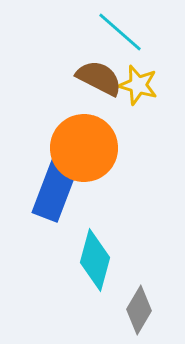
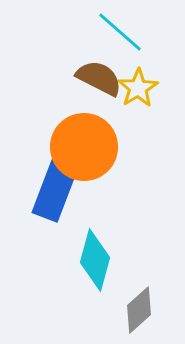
yellow star: moved 3 px down; rotated 24 degrees clockwise
orange circle: moved 1 px up
gray diamond: rotated 18 degrees clockwise
